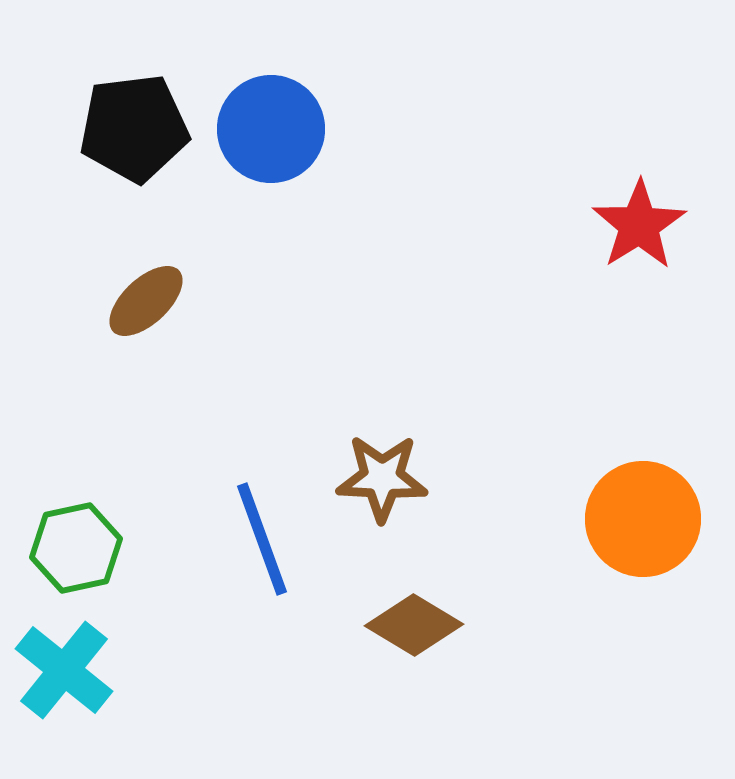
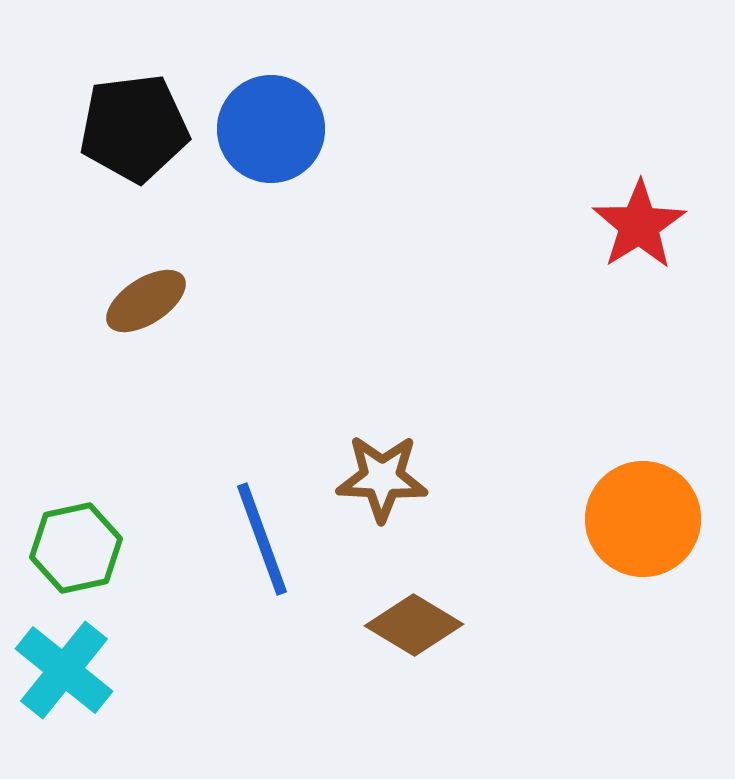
brown ellipse: rotated 10 degrees clockwise
